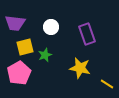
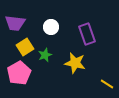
yellow square: rotated 18 degrees counterclockwise
yellow star: moved 5 px left, 5 px up
